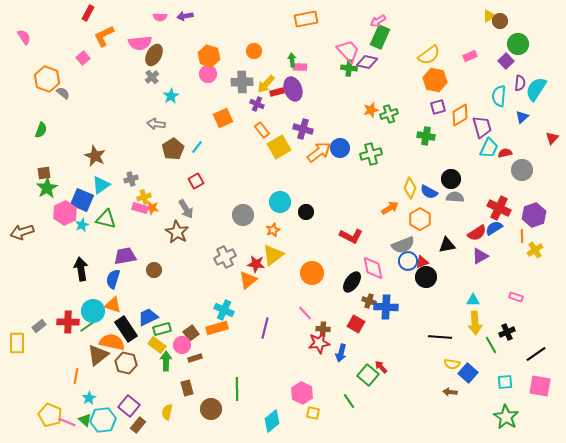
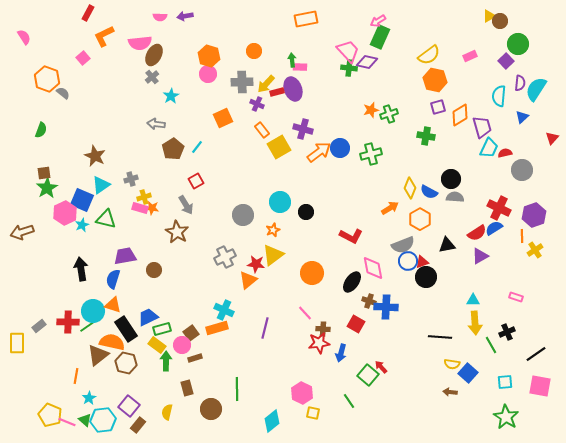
gray arrow at (186, 209): moved 4 px up
